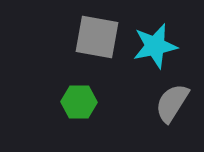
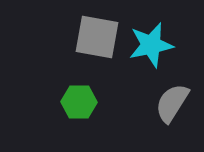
cyan star: moved 4 px left, 1 px up
